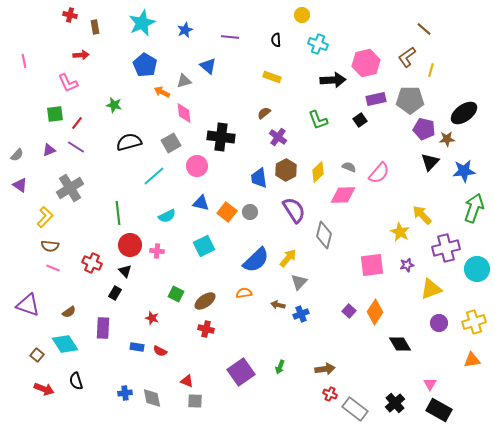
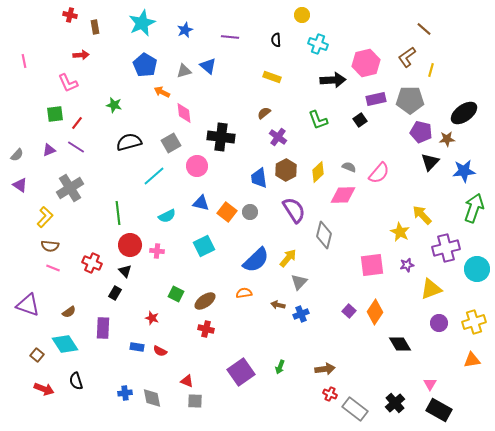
gray triangle at (184, 81): moved 10 px up
purple pentagon at (424, 129): moved 3 px left, 3 px down
